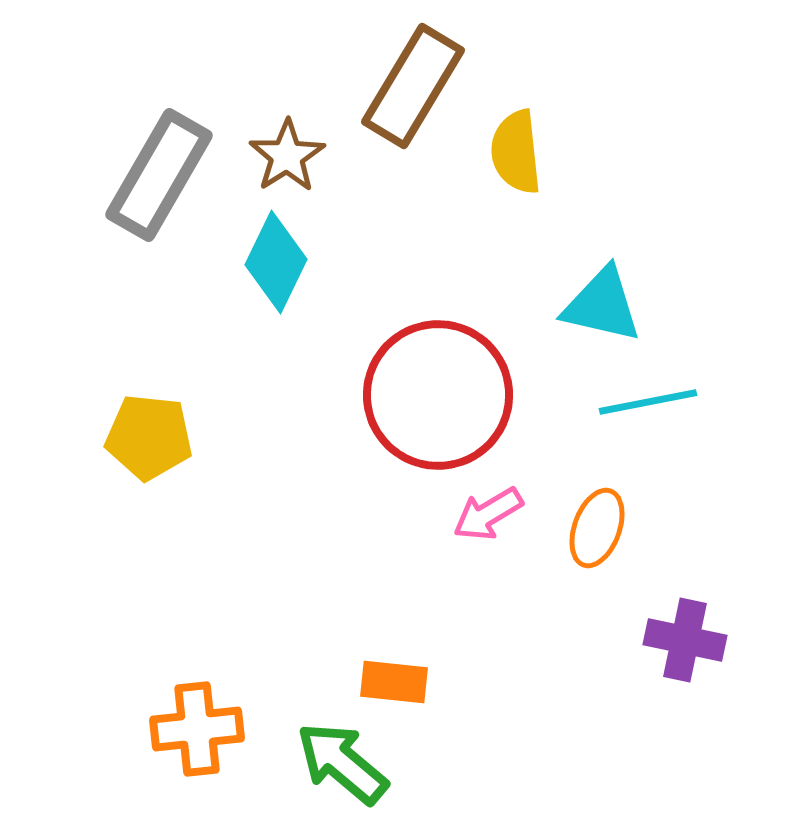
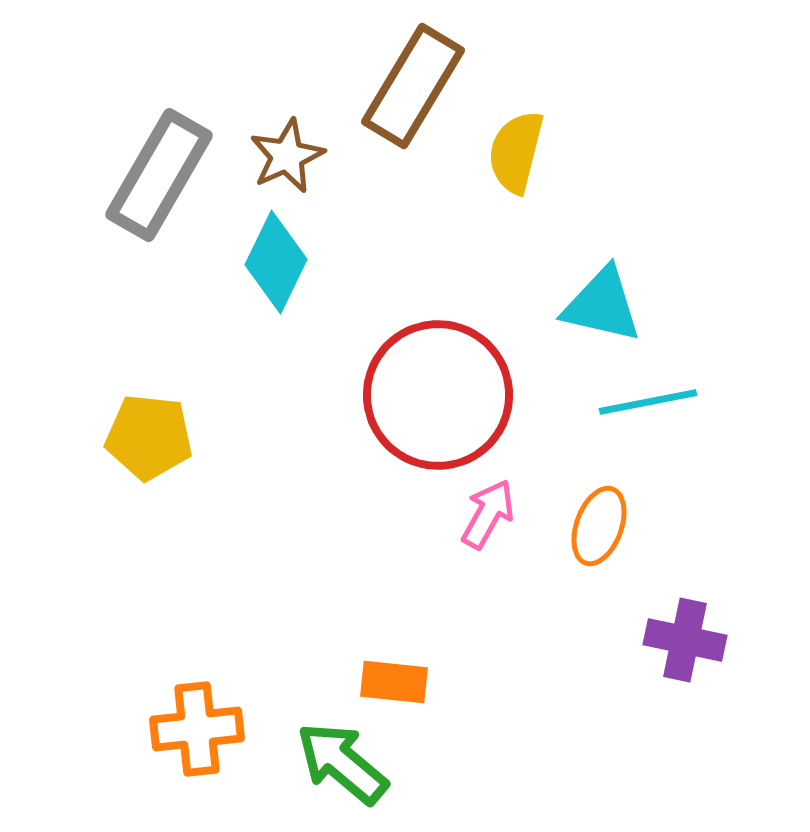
yellow semicircle: rotated 20 degrees clockwise
brown star: rotated 8 degrees clockwise
pink arrow: rotated 150 degrees clockwise
orange ellipse: moved 2 px right, 2 px up
